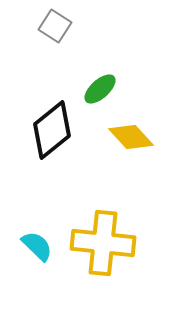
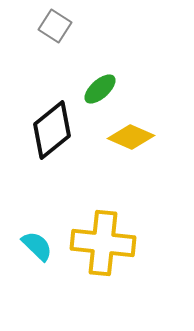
yellow diamond: rotated 24 degrees counterclockwise
